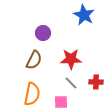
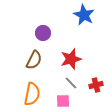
red star: rotated 15 degrees counterclockwise
red cross: moved 3 px down; rotated 16 degrees counterclockwise
pink square: moved 2 px right, 1 px up
